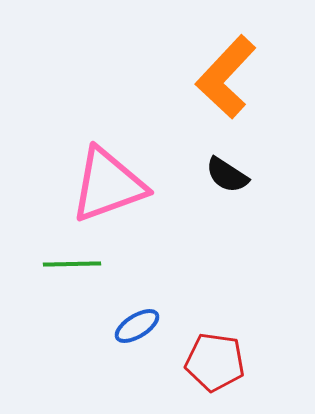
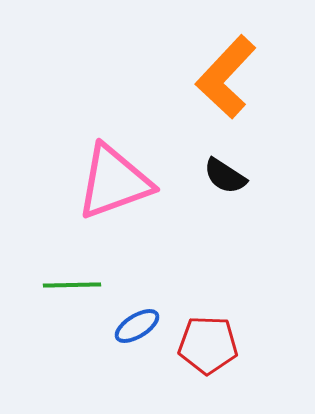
black semicircle: moved 2 px left, 1 px down
pink triangle: moved 6 px right, 3 px up
green line: moved 21 px down
red pentagon: moved 7 px left, 17 px up; rotated 6 degrees counterclockwise
